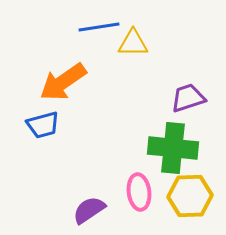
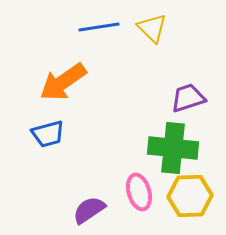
yellow triangle: moved 19 px right, 15 px up; rotated 44 degrees clockwise
blue trapezoid: moved 5 px right, 9 px down
pink ellipse: rotated 9 degrees counterclockwise
